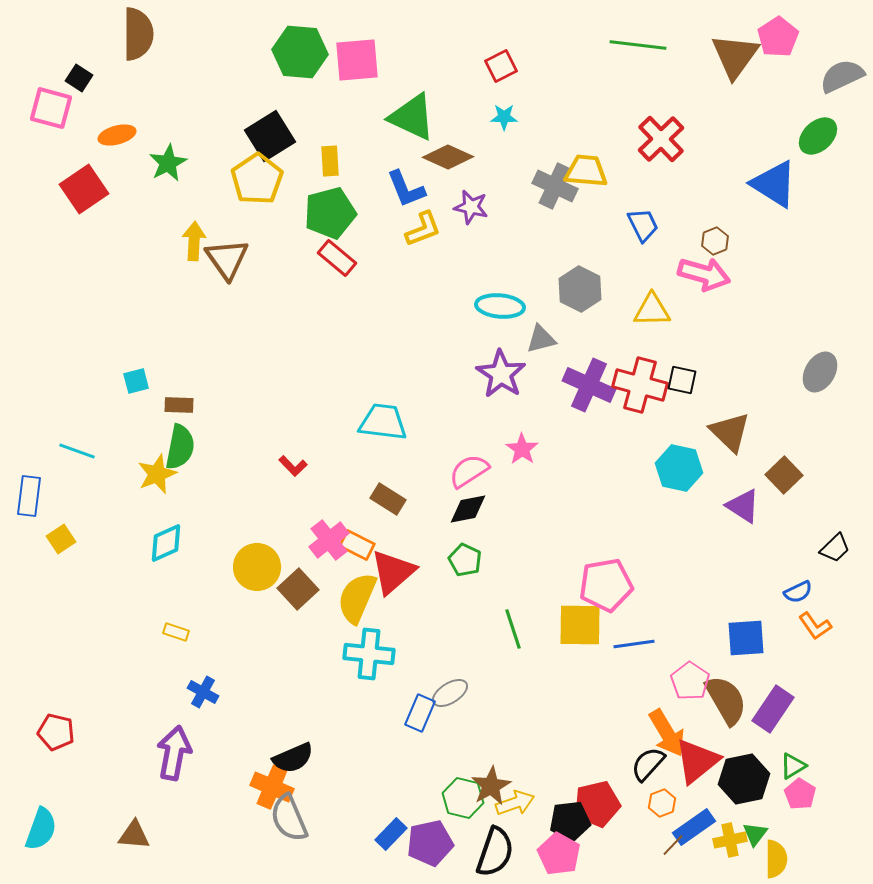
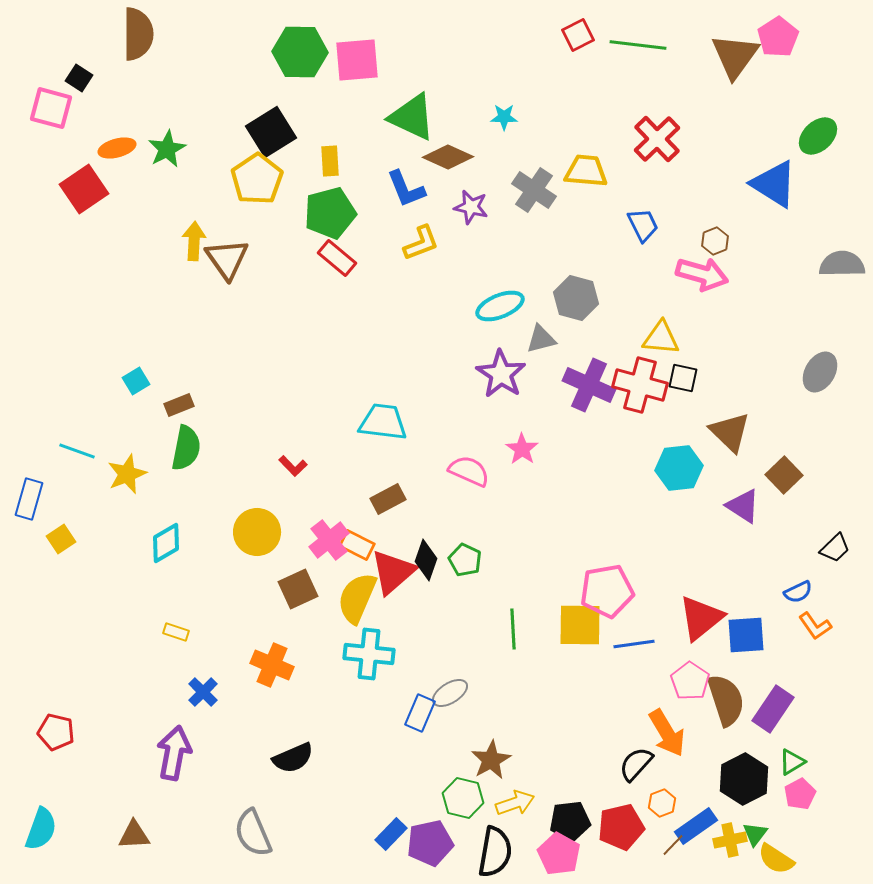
green hexagon at (300, 52): rotated 4 degrees counterclockwise
red square at (501, 66): moved 77 px right, 31 px up
gray semicircle at (842, 76): moved 188 px down; rotated 24 degrees clockwise
orange ellipse at (117, 135): moved 13 px down
black square at (270, 136): moved 1 px right, 4 px up
red cross at (661, 139): moved 4 px left
green star at (168, 163): moved 1 px left, 14 px up
gray cross at (555, 186): moved 21 px left, 4 px down; rotated 9 degrees clockwise
yellow L-shape at (423, 229): moved 2 px left, 14 px down
pink arrow at (704, 274): moved 2 px left
gray hexagon at (580, 289): moved 4 px left, 9 px down; rotated 12 degrees counterclockwise
cyan ellipse at (500, 306): rotated 27 degrees counterclockwise
yellow triangle at (652, 310): moved 9 px right, 28 px down; rotated 6 degrees clockwise
black square at (682, 380): moved 1 px right, 2 px up
cyan square at (136, 381): rotated 16 degrees counterclockwise
brown rectangle at (179, 405): rotated 24 degrees counterclockwise
green semicircle at (180, 447): moved 6 px right, 1 px down
cyan hexagon at (679, 468): rotated 18 degrees counterclockwise
pink semicircle at (469, 471): rotated 57 degrees clockwise
yellow star at (157, 474): moved 30 px left
blue rectangle at (29, 496): moved 3 px down; rotated 9 degrees clockwise
brown rectangle at (388, 499): rotated 60 degrees counterclockwise
black diamond at (468, 509): moved 42 px left, 51 px down; rotated 60 degrees counterclockwise
cyan diamond at (166, 543): rotated 6 degrees counterclockwise
yellow circle at (257, 567): moved 35 px up
pink pentagon at (606, 585): moved 1 px right, 6 px down
brown square at (298, 589): rotated 18 degrees clockwise
green line at (513, 629): rotated 15 degrees clockwise
blue square at (746, 638): moved 3 px up
blue cross at (203, 692): rotated 16 degrees clockwise
brown semicircle at (726, 700): rotated 12 degrees clockwise
red triangle at (697, 761): moved 4 px right, 143 px up
black semicircle at (648, 764): moved 12 px left
green triangle at (793, 766): moved 1 px left, 4 px up
black hexagon at (744, 779): rotated 15 degrees counterclockwise
brown star at (491, 786): moved 26 px up
orange cross at (272, 787): moved 122 px up
pink pentagon at (800, 794): rotated 12 degrees clockwise
red pentagon at (597, 804): moved 24 px right, 23 px down
gray semicircle at (289, 818): moved 36 px left, 15 px down
blue rectangle at (694, 827): moved 2 px right, 1 px up
brown triangle at (134, 835): rotated 8 degrees counterclockwise
black semicircle at (495, 852): rotated 9 degrees counterclockwise
yellow semicircle at (776, 859): rotated 123 degrees clockwise
